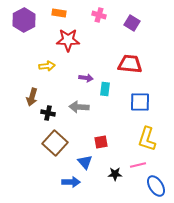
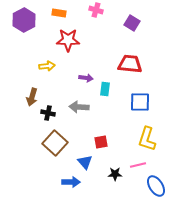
pink cross: moved 3 px left, 5 px up
